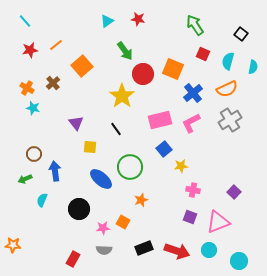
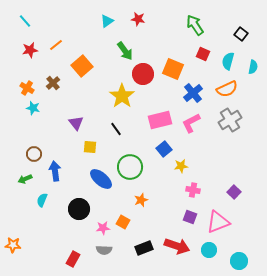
red arrow at (177, 251): moved 5 px up
